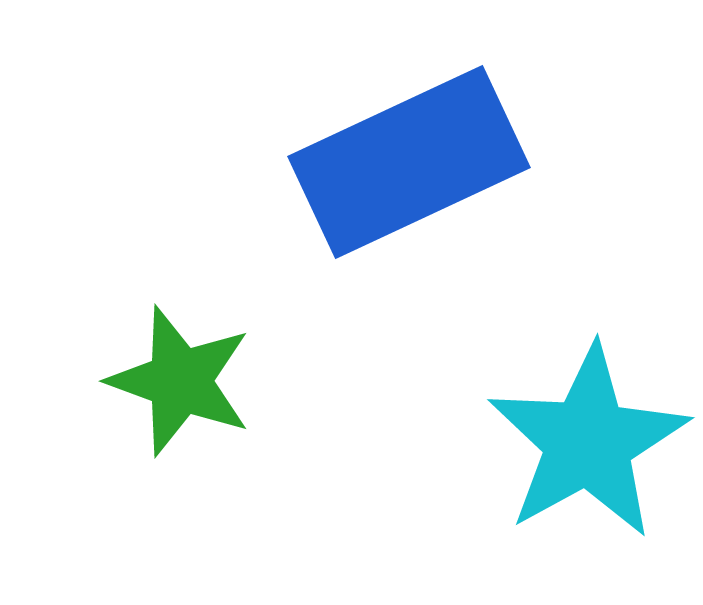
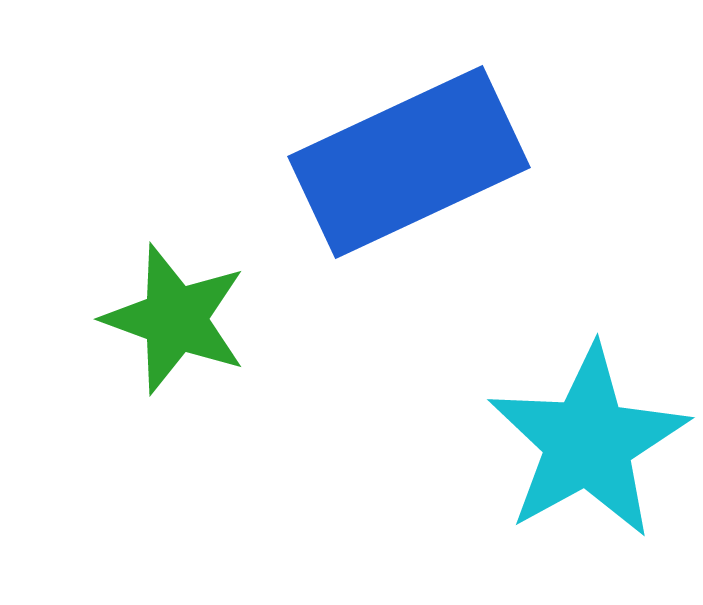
green star: moved 5 px left, 62 px up
